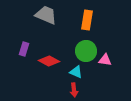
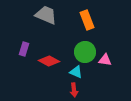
orange rectangle: rotated 30 degrees counterclockwise
green circle: moved 1 px left, 1 px down
